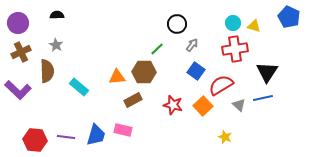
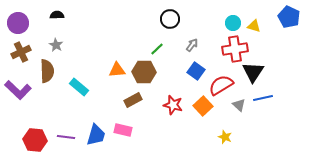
black circle: moved 7 px left, 5 px up
black triangle: moved 14 px left
orange triangle: moved 7 px up
